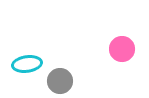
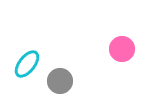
cyan ellipse: rotated 44 degrees counterclockwise
